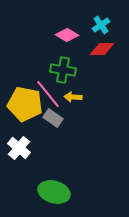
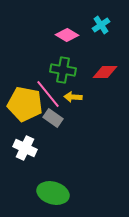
red diamond: moved 3 px right, 23 px down
white cross: moved 6 px right; rotated 15 degrees counterclockwise
green ellipse: moved 1 px left, 1 px down
